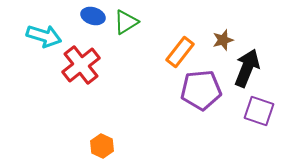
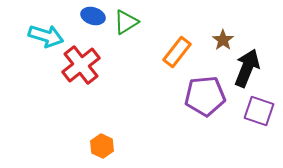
cyan arrow: moved 2 px right
brown star: rotated 20 degrees counterclockwise
orange rectangle: moved 3 px left
purple pentagon: moved 4 px right, 6 px down
